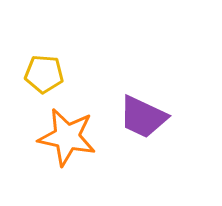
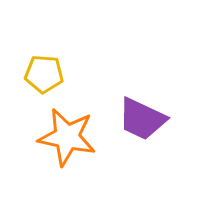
purple trapezoid: moved 1 px left, 2 px down
